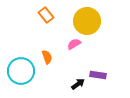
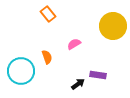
orange rectangle: moved 2 px right, 1 px up
yellow circle: moved 26 px right, 5 px down
